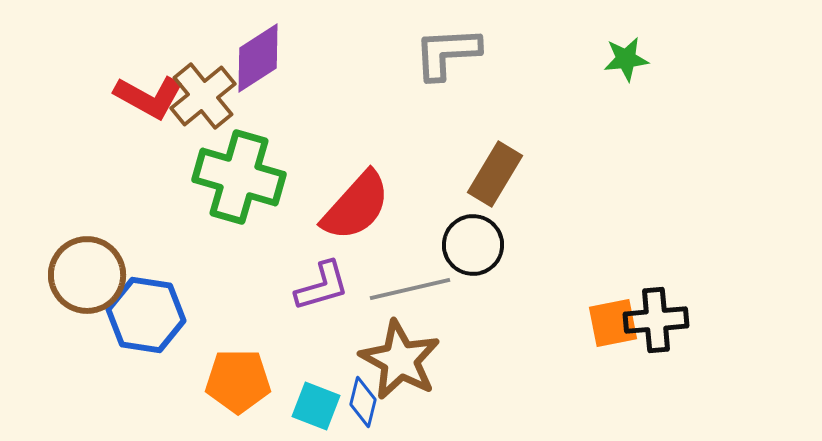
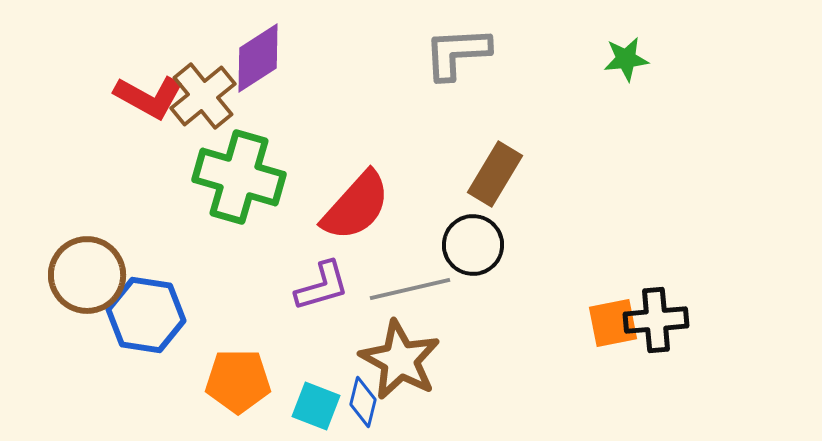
gray L-shape: moved 10 px right
